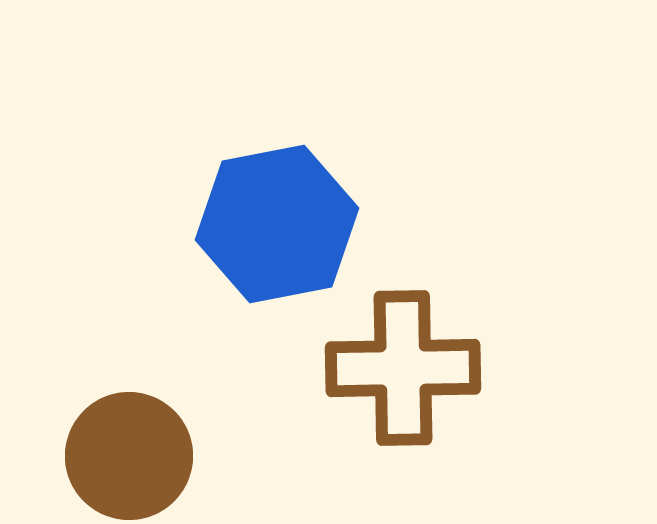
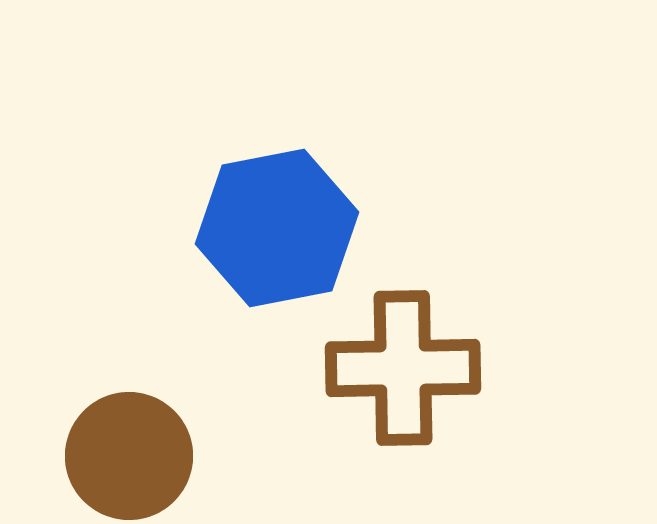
blue hexagon: moved 4 px down
